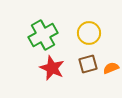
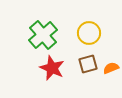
green cross: rotated 12 degrees counterclockwise
